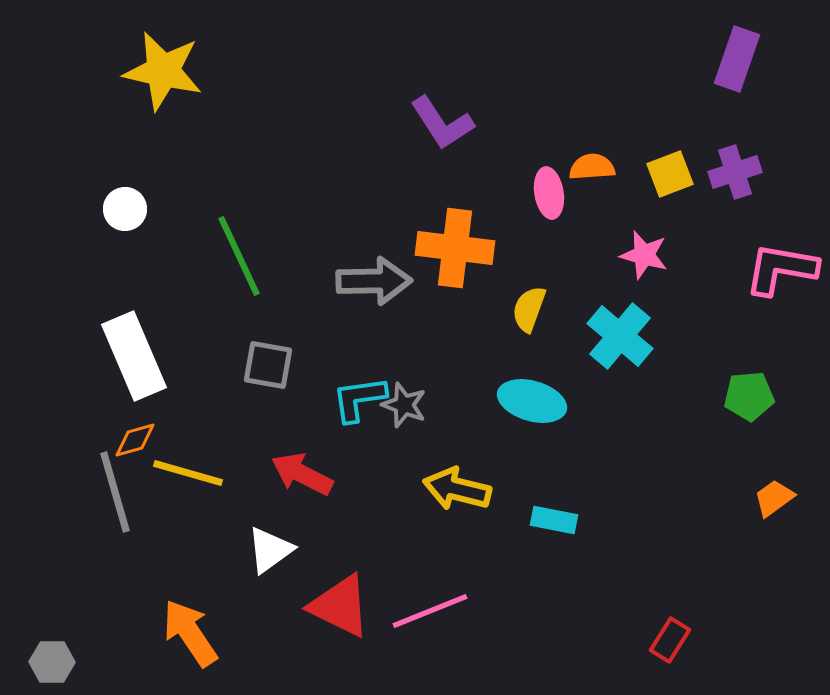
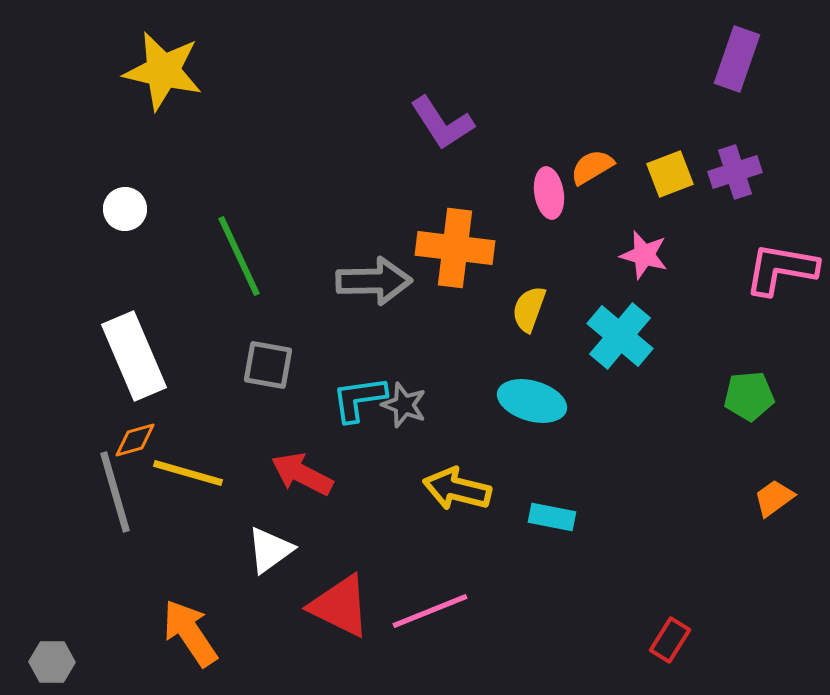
orange semicircle: rotated 27 degrees counterclockwise
cyan rectangle: moved 2 px left, 3 px up
